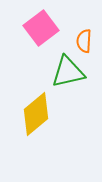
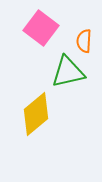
pink square: rotated 16 degrees counterclockwise
